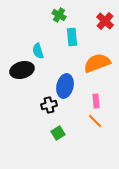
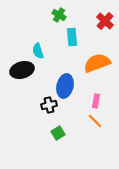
pink rectangle: rotated 16 degrees clockwise
